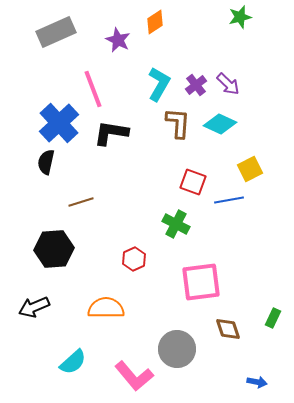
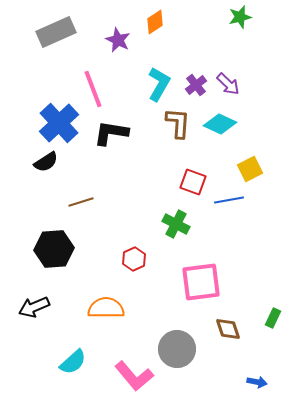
black semicircle: rotated 135 degrees counterclockwise
